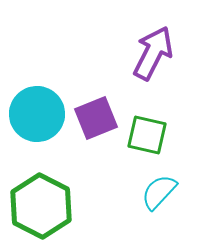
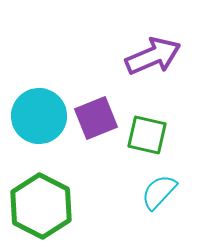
purple arrow: moved 3 px down; rotated 40 degrees clockwise
cyan circle: moved 2 px right, 2 px down
